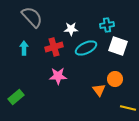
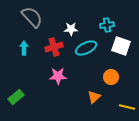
white square: moved 3 px right
orange circle: moved 4 px left, 2 px up
orange triangle: moved 5 px left, 7 px down; rotated 24 degrees clockwise
yellow line: moved 1 px left, 1 px up
